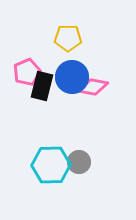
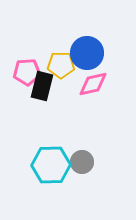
yellow pentagon: moved 7 px left, 27 px down
pink pentagon: rotated 20 degrees clockwise
blue circle: moved 15 px right, 24 px up
pink diamond: moved 3 px up; rotated 24 degrees counterclockwise
gray circle: moved 3 px right
